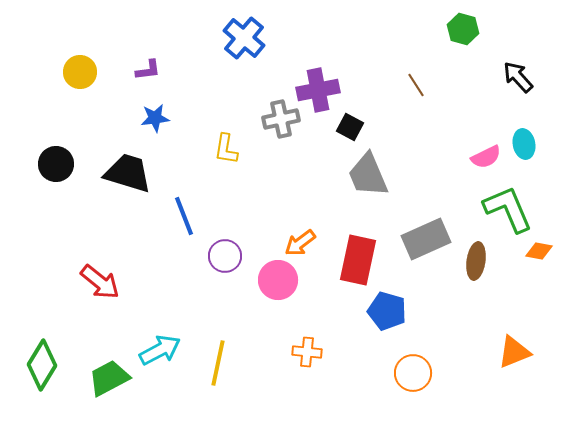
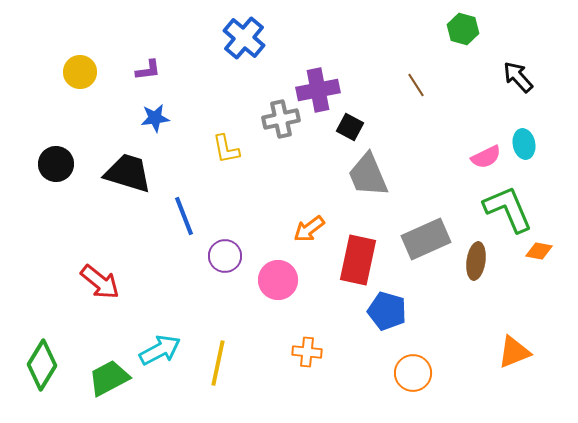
yellow L-shape: rotated 20 degrees counterclockwise
orange arrow: moved 9 px right, 14 px up
